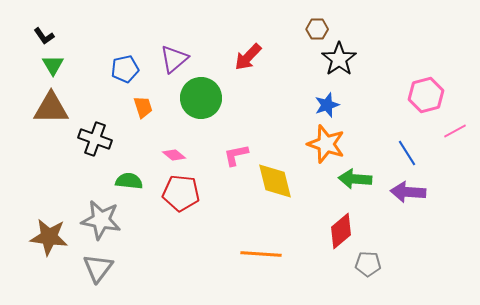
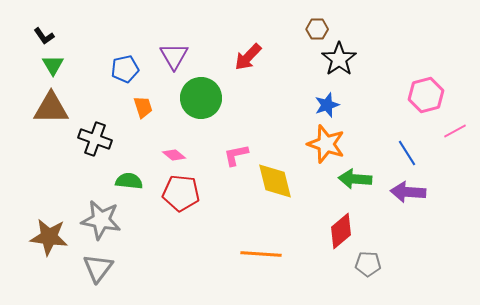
purple triangle: moved 3 px up; rotated 20 degrees counterclockwise
